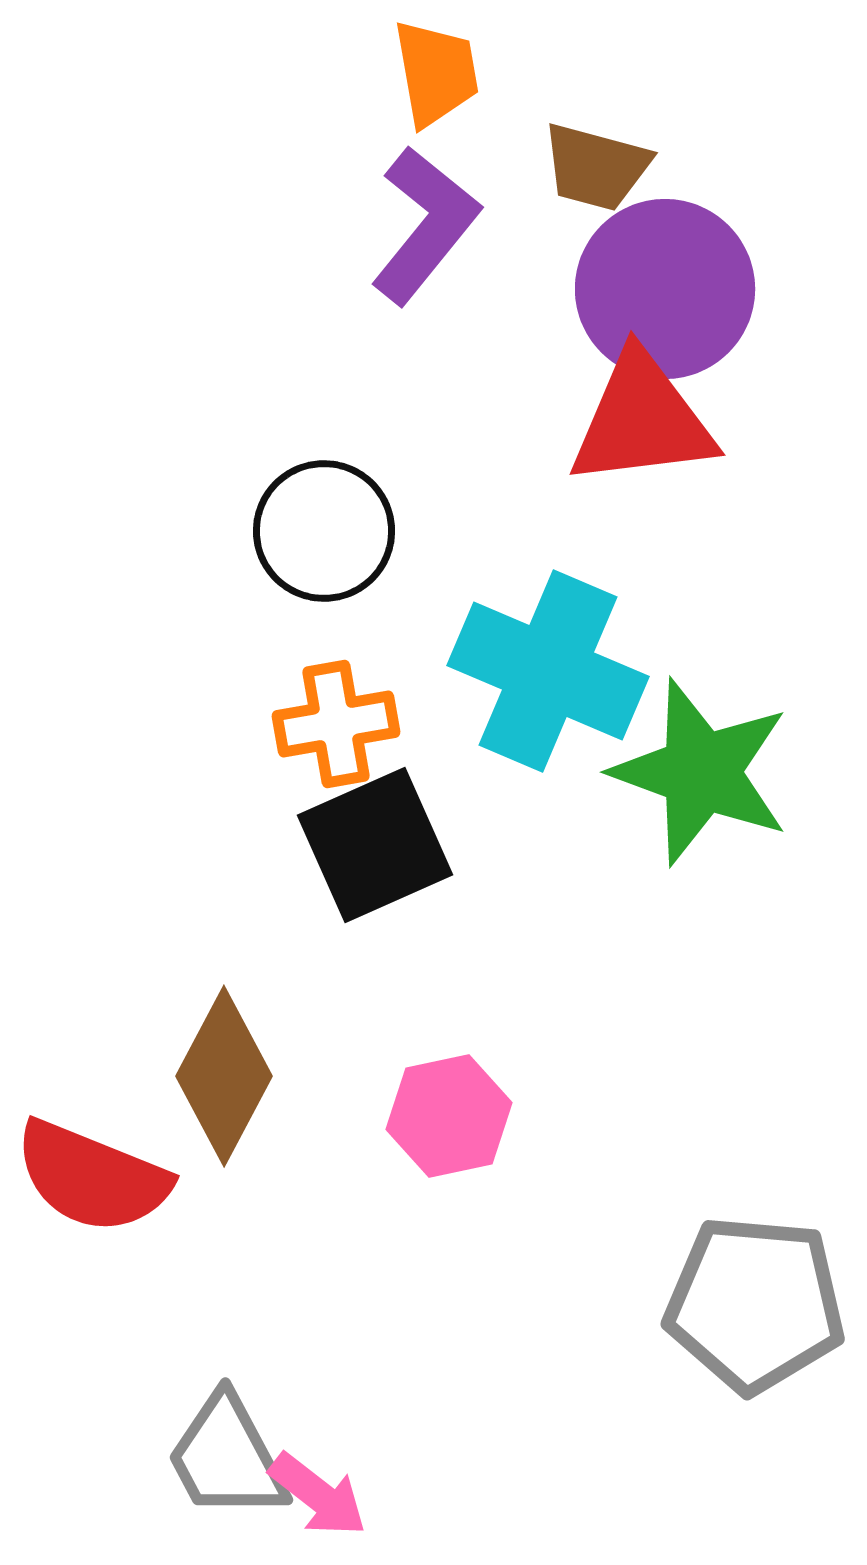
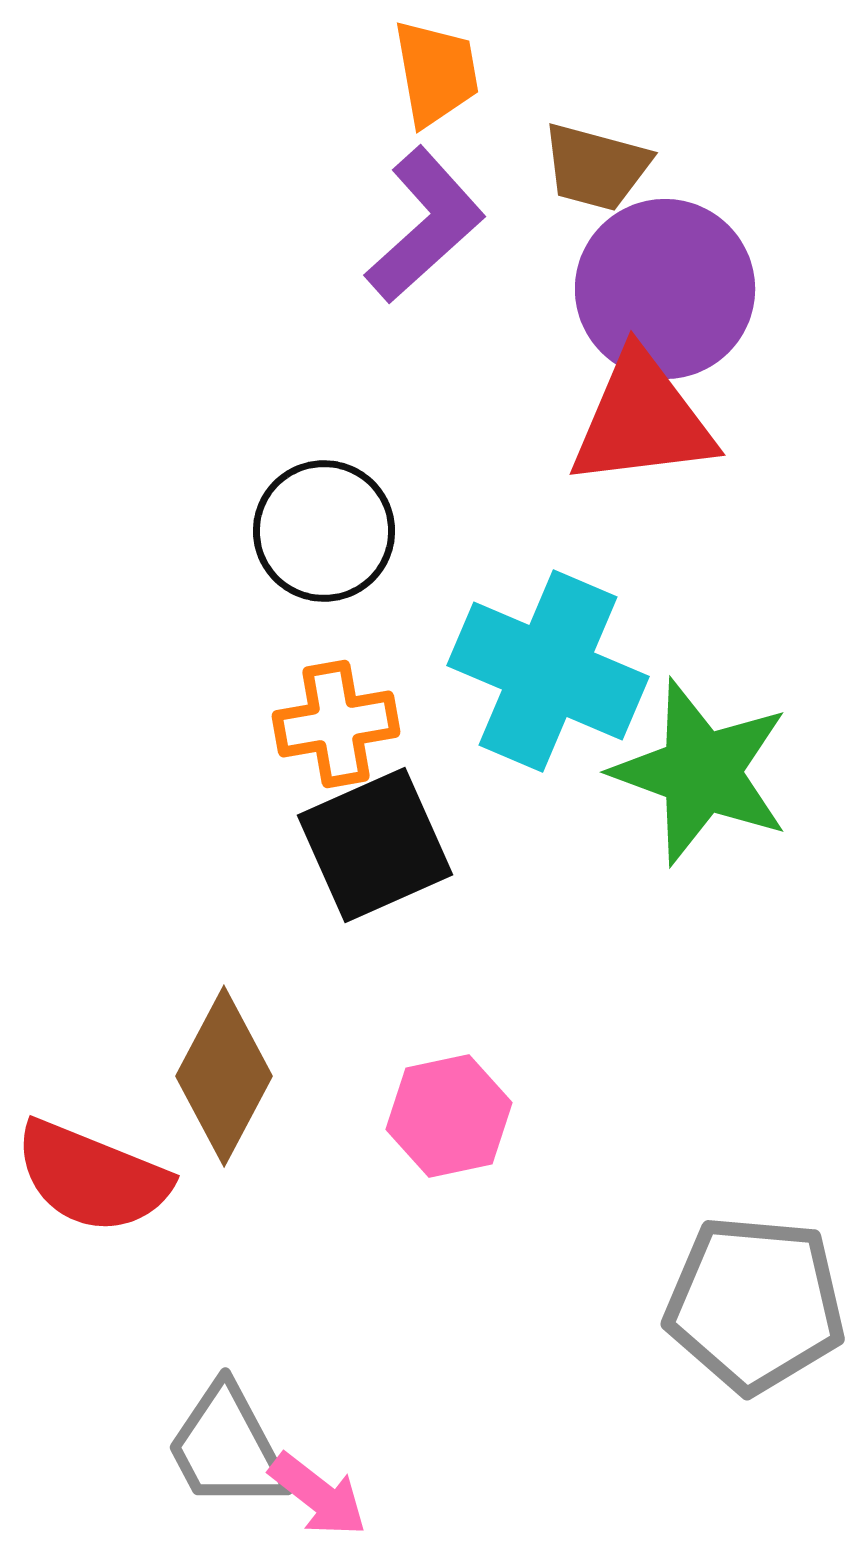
purple L-shape: rotated 9 degrees clockwise
gray trapezoid: moved 10 px up
